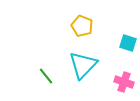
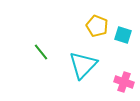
yellow pentagon: moved 15 px right
cyan square: moved 5 px left, 8 px up
green line: moved 5 px left, 24 px up
